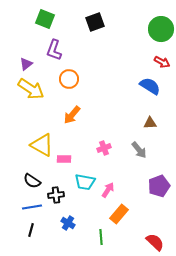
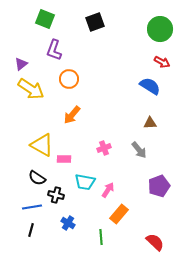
green circle: moved 1 px left
purple triangle: moved 5 px left
black semicircle: moved 5 px right, 3 px up
black cross: rotated 21 degrees clockwise
